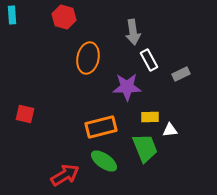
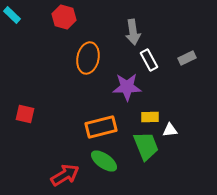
cyan rectangle: rotated 42 degrees counterclockwise
gray rectangle: moved 6 px right, 16 px up
green trapezoid: moved 1 px right, 2 px up
